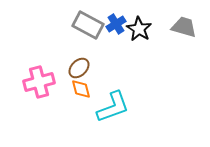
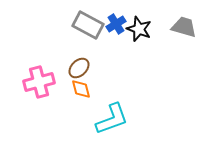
black star: rotated 10 degrees counterclockwise
cyan L-shape: moved 1 px left, 12 px down
